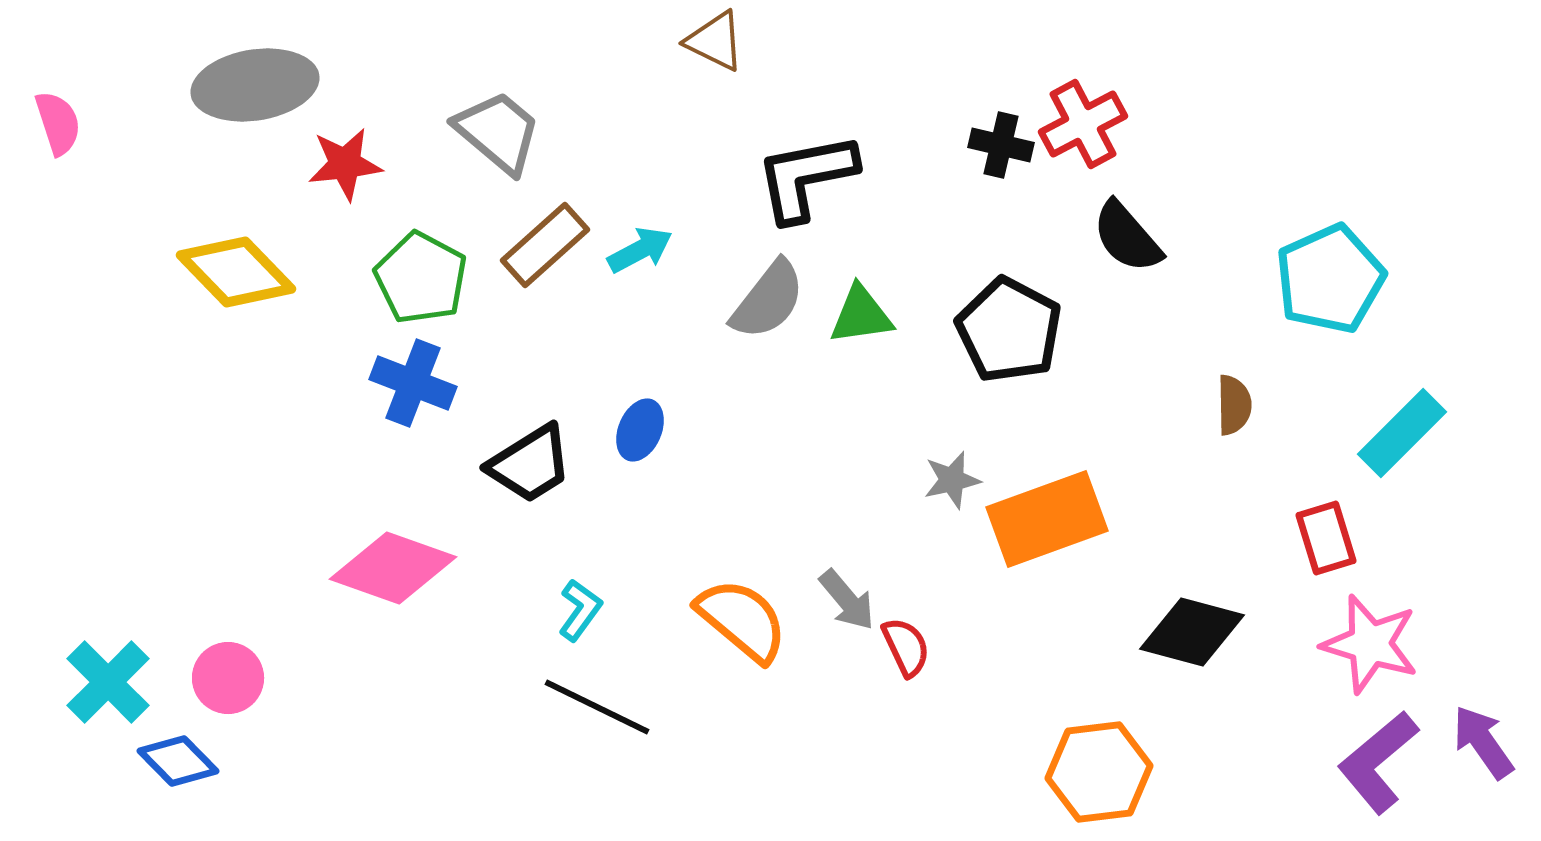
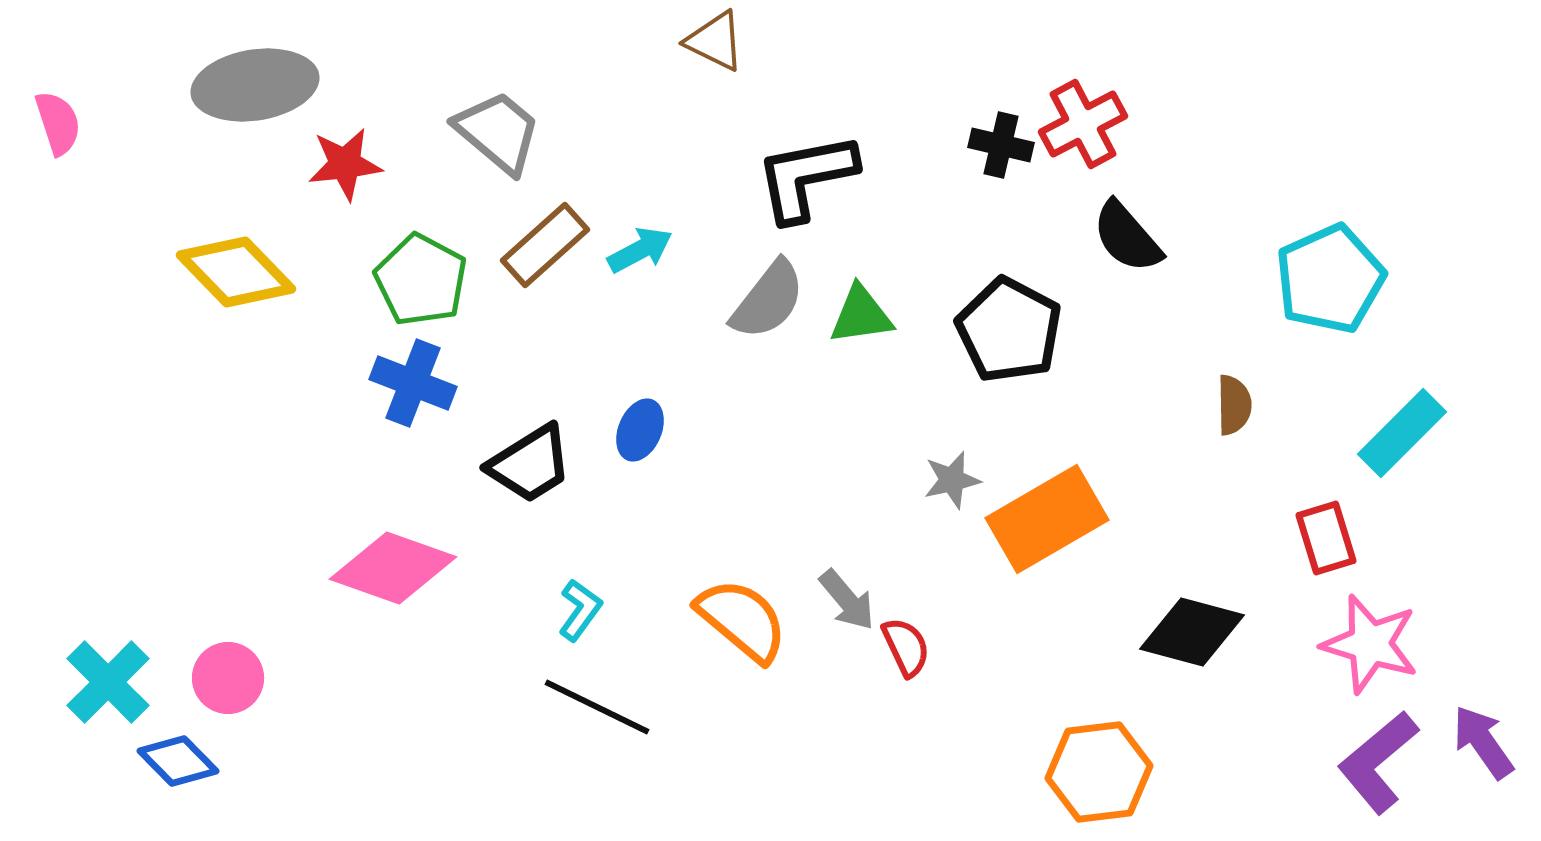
green pentagon: moved 2 px down
orange rectangle: rotated 10 degrees counterclockwise
